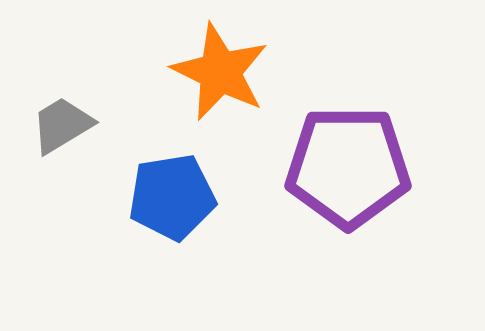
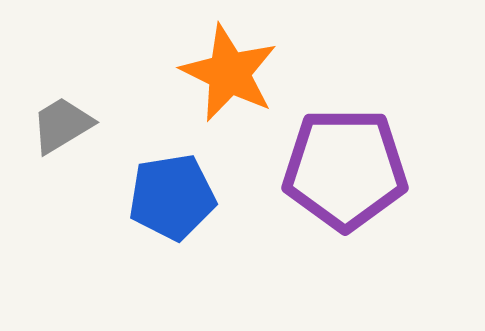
orange star: moved 9 px right, 1 px down
purple pentagon: moved 3 px left, 2 px down
